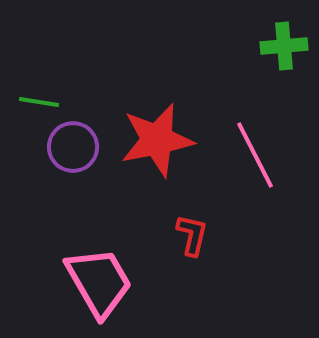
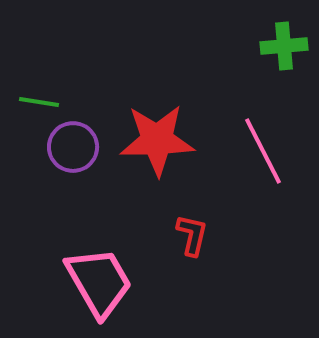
red star: rotated 10 degrees clockwise
pink line: moved 8 px right, 4 px up
